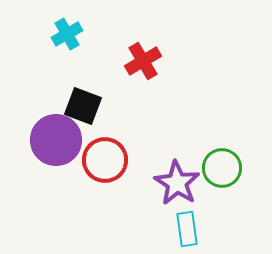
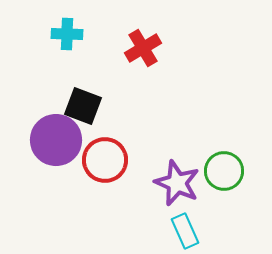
cyan cross: rotated 32 degrees clockwise
red cross: moved 13 px up
green circle: moved 2 px right, 3 px down
purple star: rotated 9 degrees counterclockwise
cyan rectangle: moved 2 px left, 2 px down; rotated 16 degrees counterclockwise
